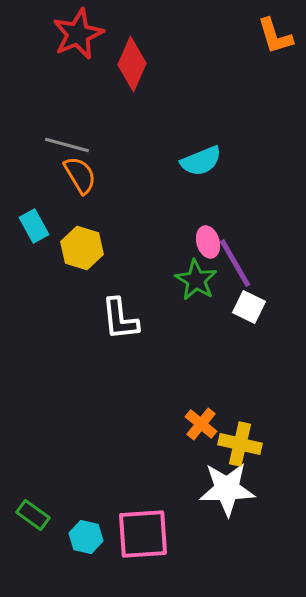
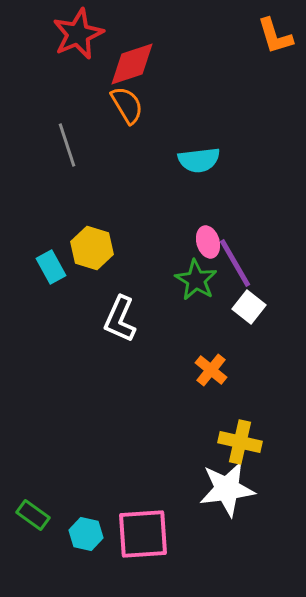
red diamond: rotated 48 degrees clockwise
gray line: rotated 57 degrees clockwise
cyan semicircle: moved 2 px left, 1 px up; rotated 15 degrees clockwise
orange semicircle: moved 47 px right, 70 px up
cyan rectangle: moved 17 px right, 41 px down
yellow hexagon: moved 10 px right
white square: rotated 12 degrees clockwise
white L-shape: rotated 30 degrees clockwise
orange cross: moved 10 px right, 54 px up
yellow cross: moved 2 px up
white star: rotated 6 degrees counterclockwise
cyan hexagon: moved 3 px up
